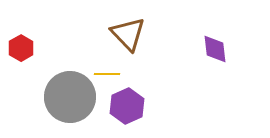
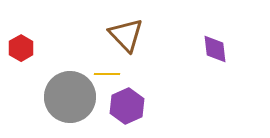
brown triangle: moved 2 px left, 1 px down
